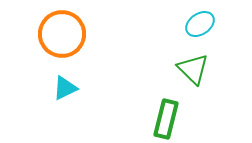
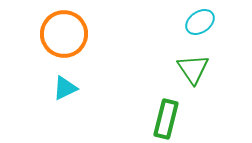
cyan ellipse: moved 2 px up
orange circle: moved 2 px right
green triangle: rotated 12 degrees clockwise
